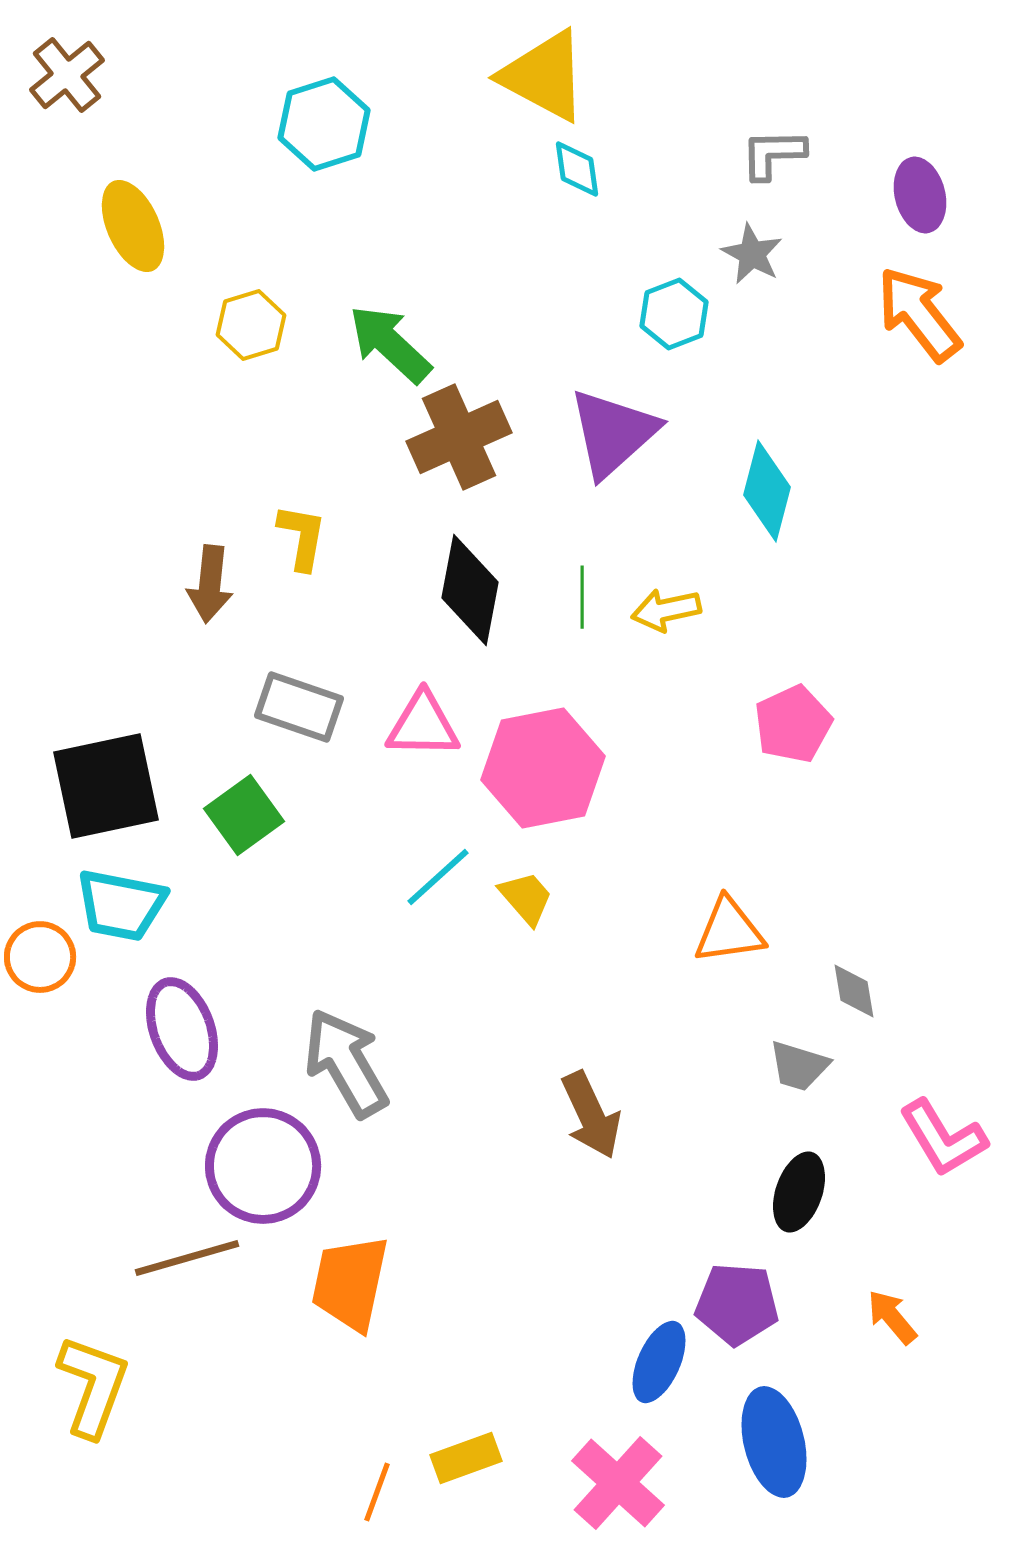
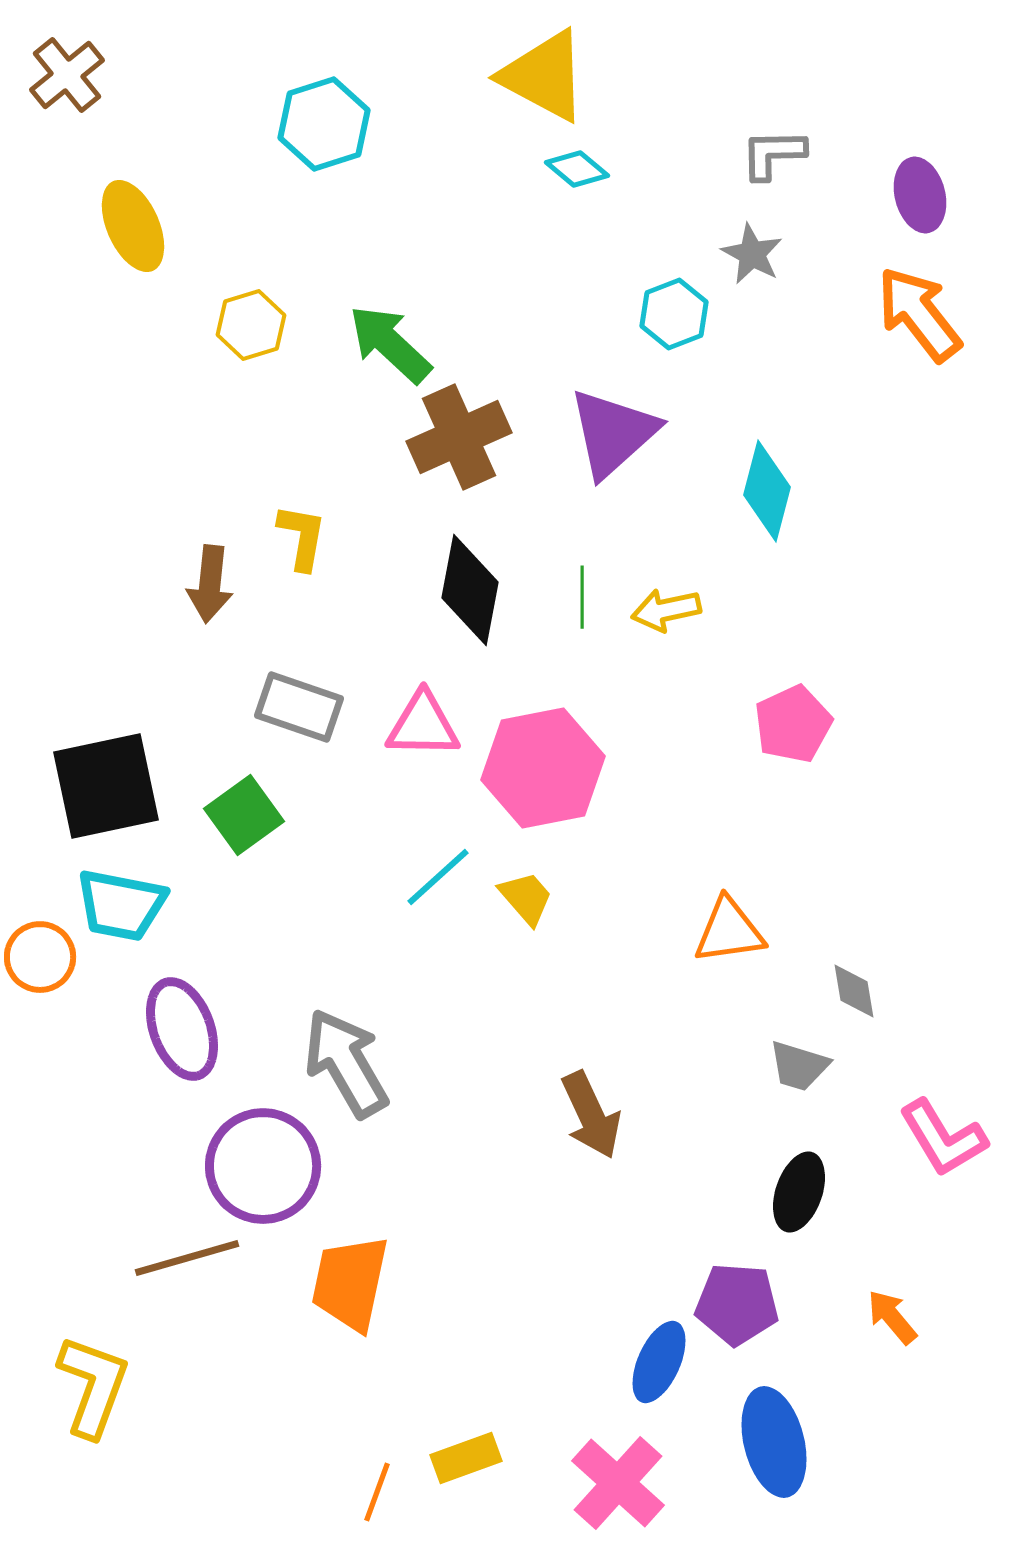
cyan diamond at (577, 169): rotated 42 degrees counterclockwise
